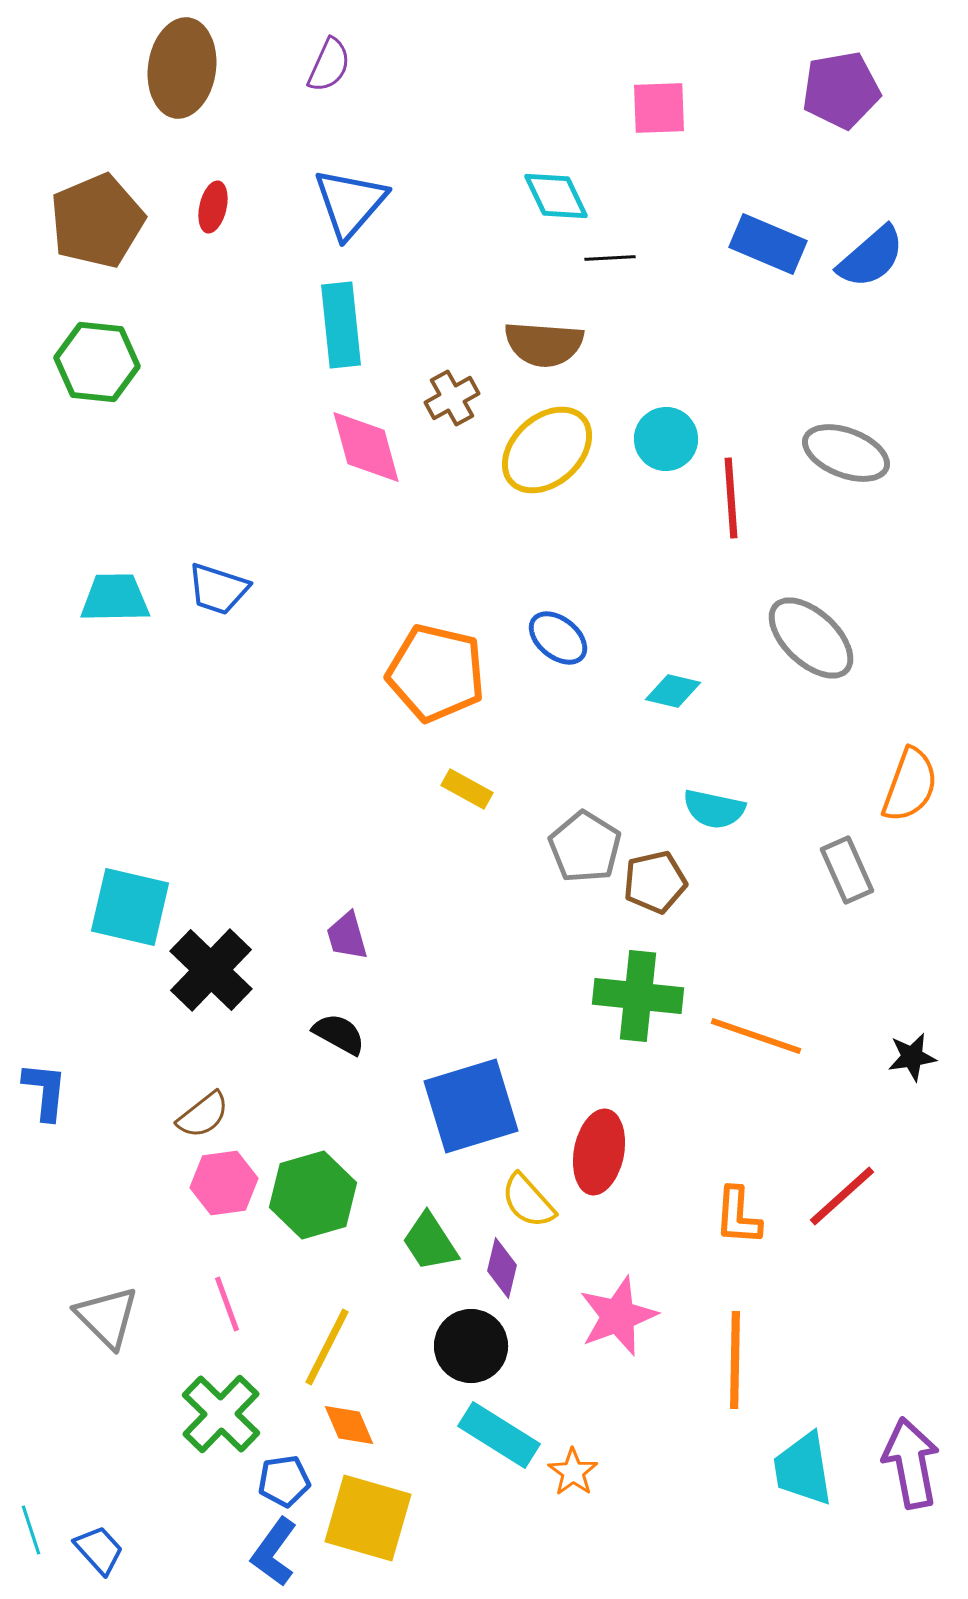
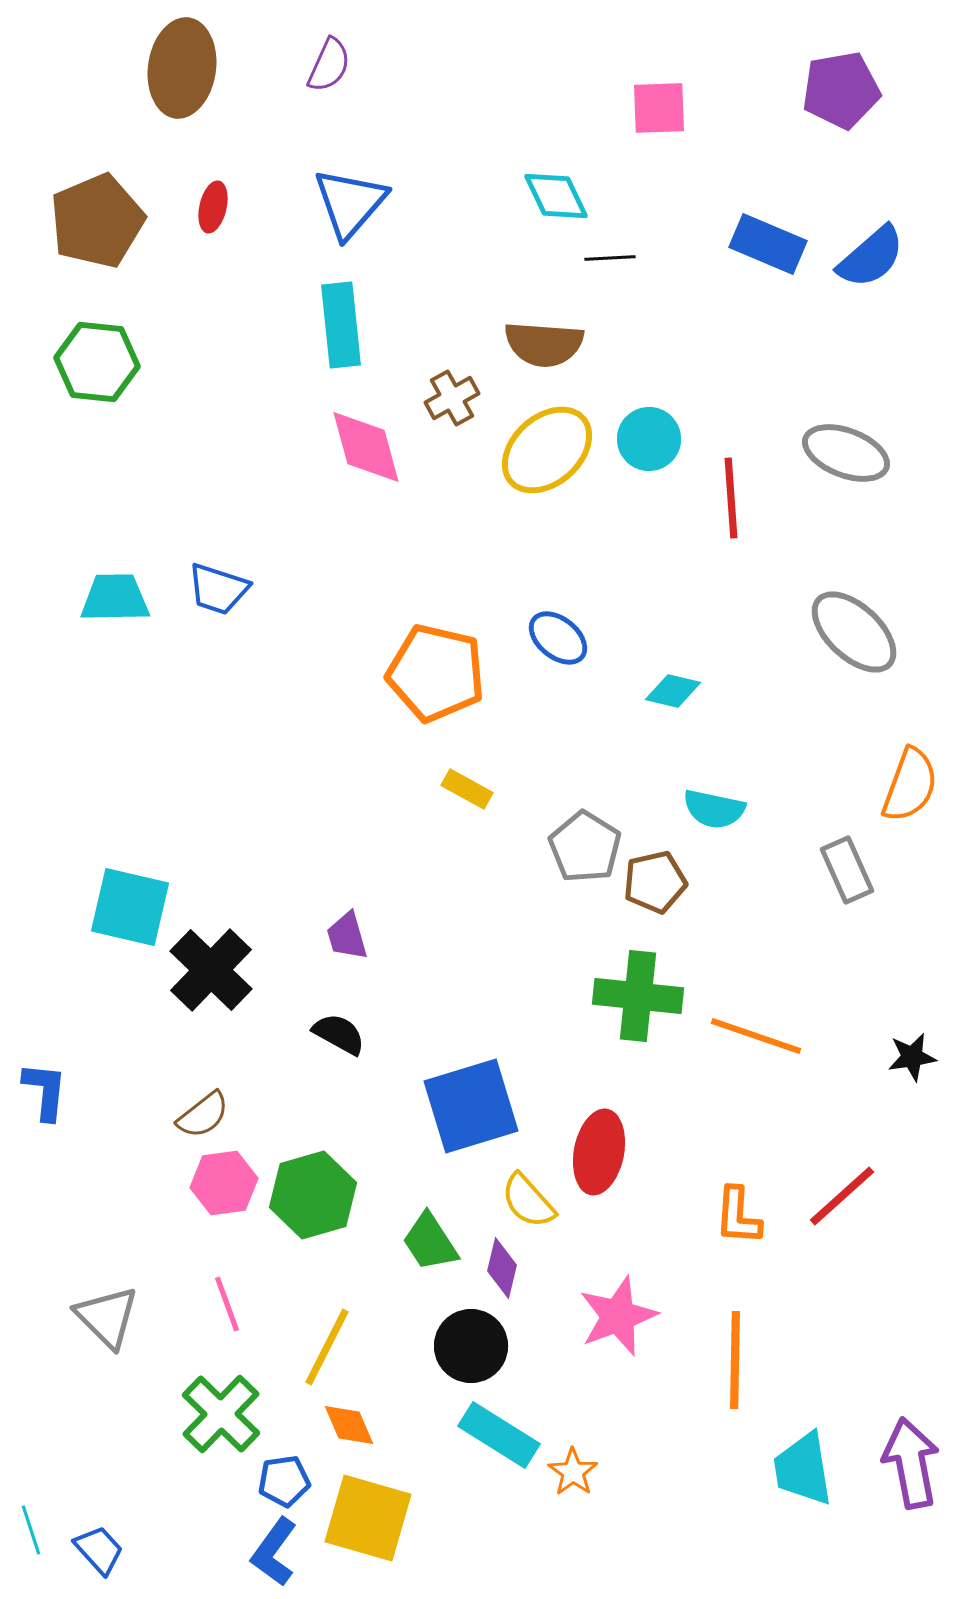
cyan circle at (666, 439): moved 17 px left
gray ellipse at (811, 638): moved 43 px right, 6 px up
